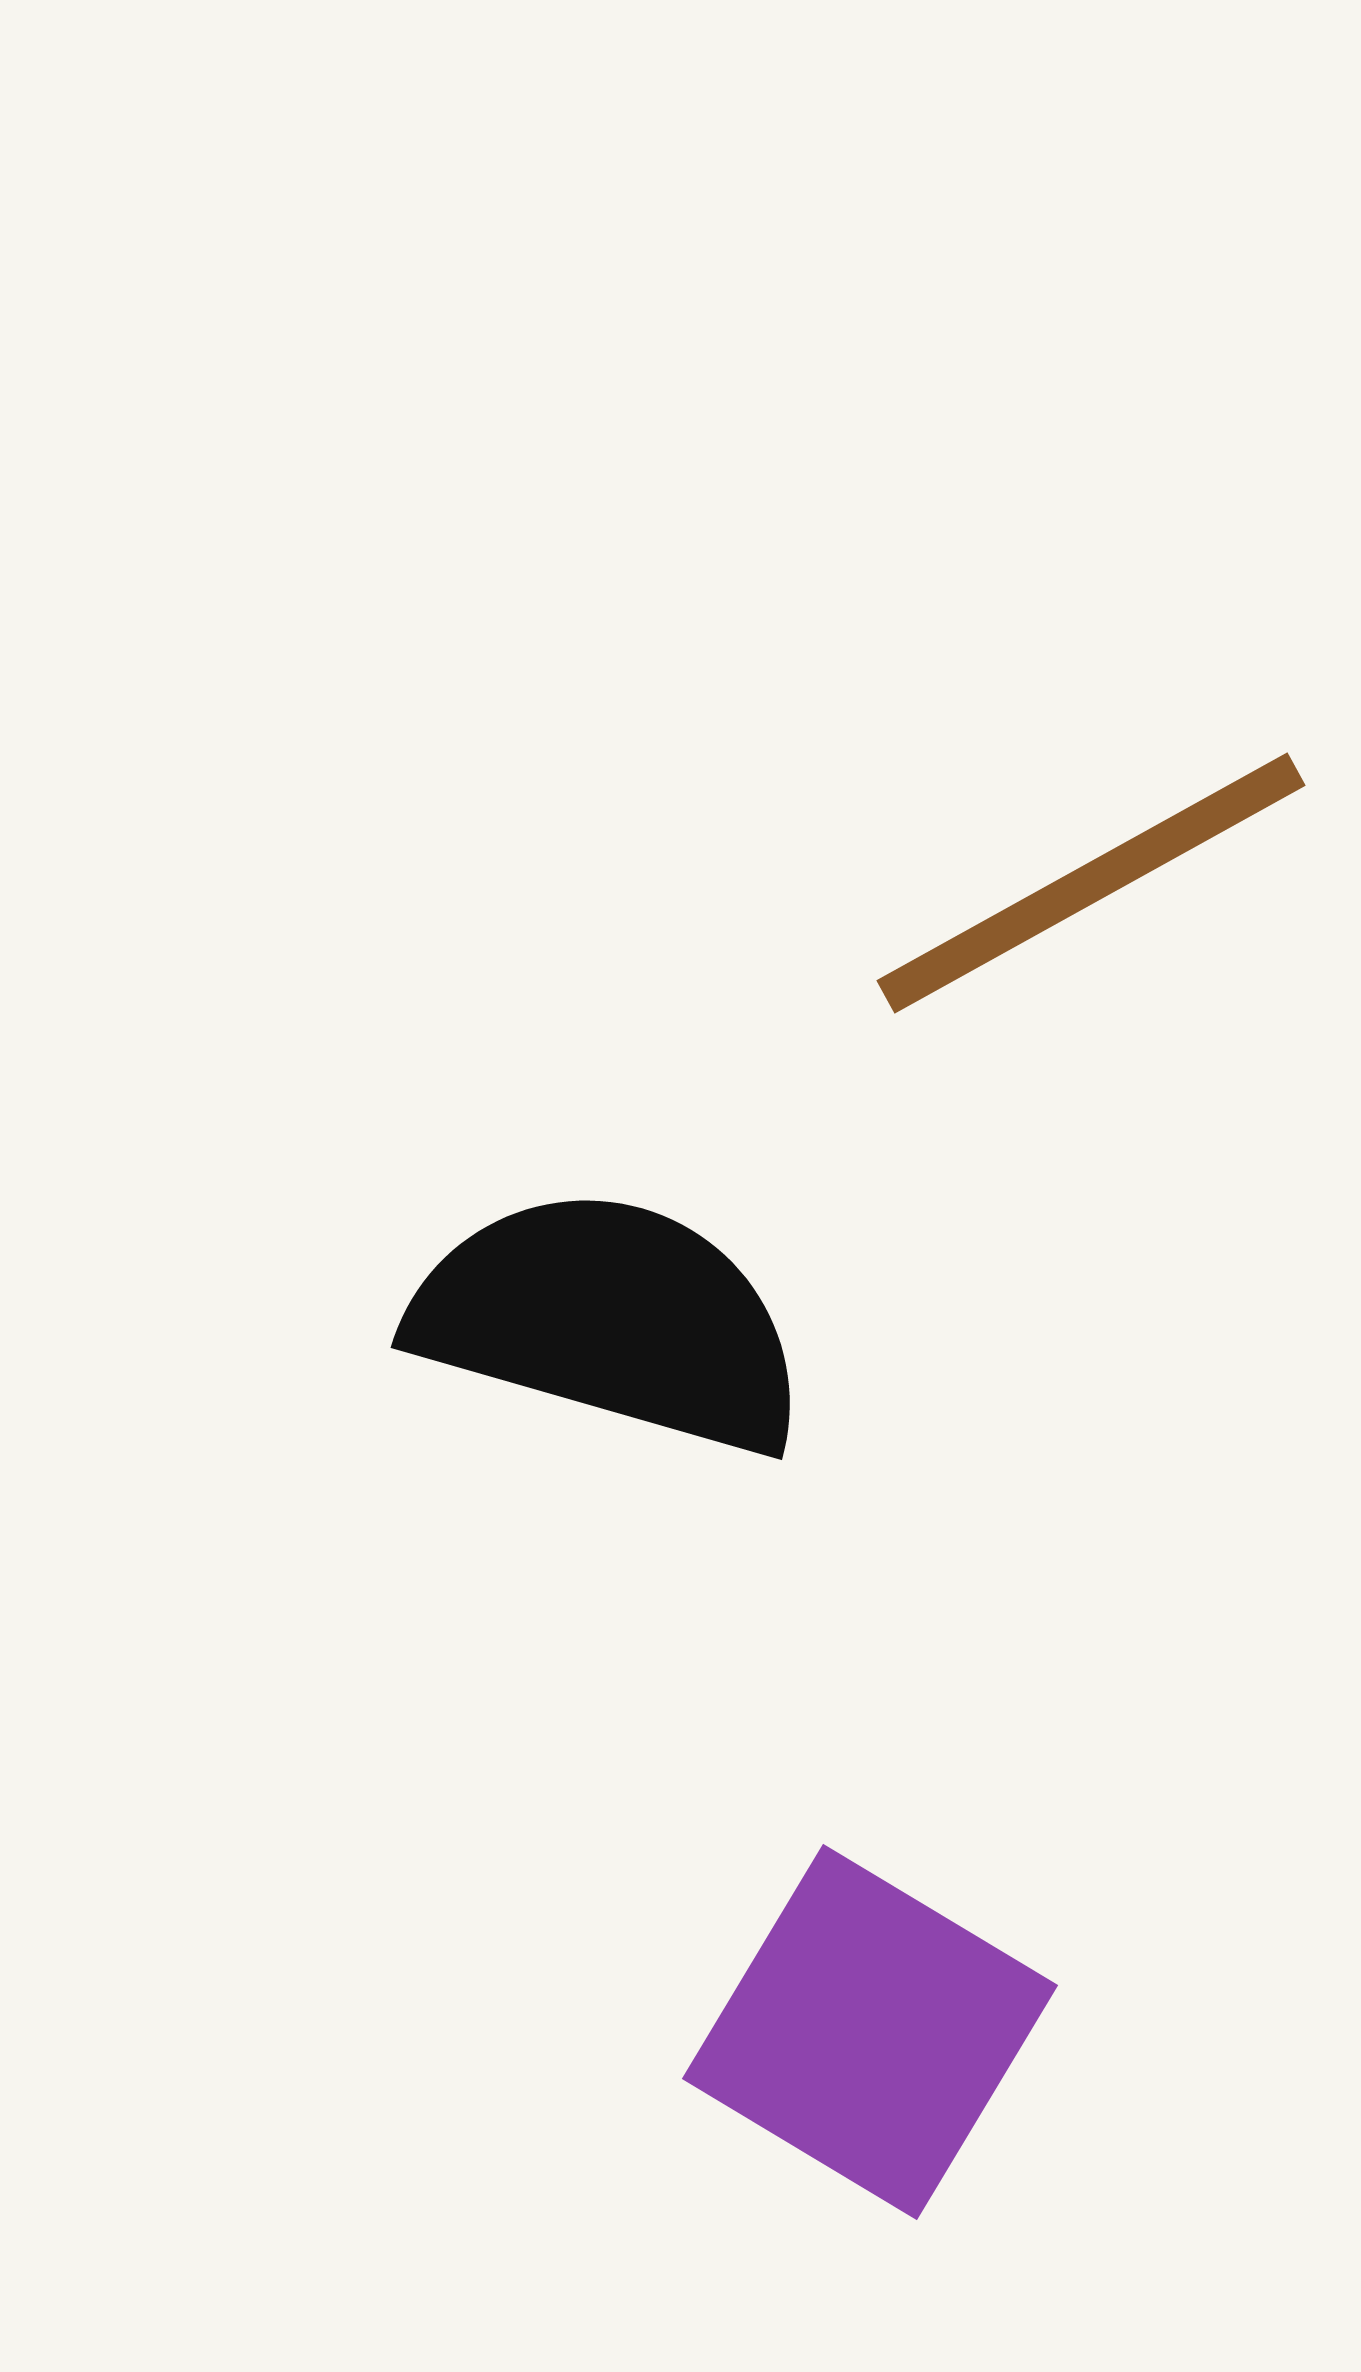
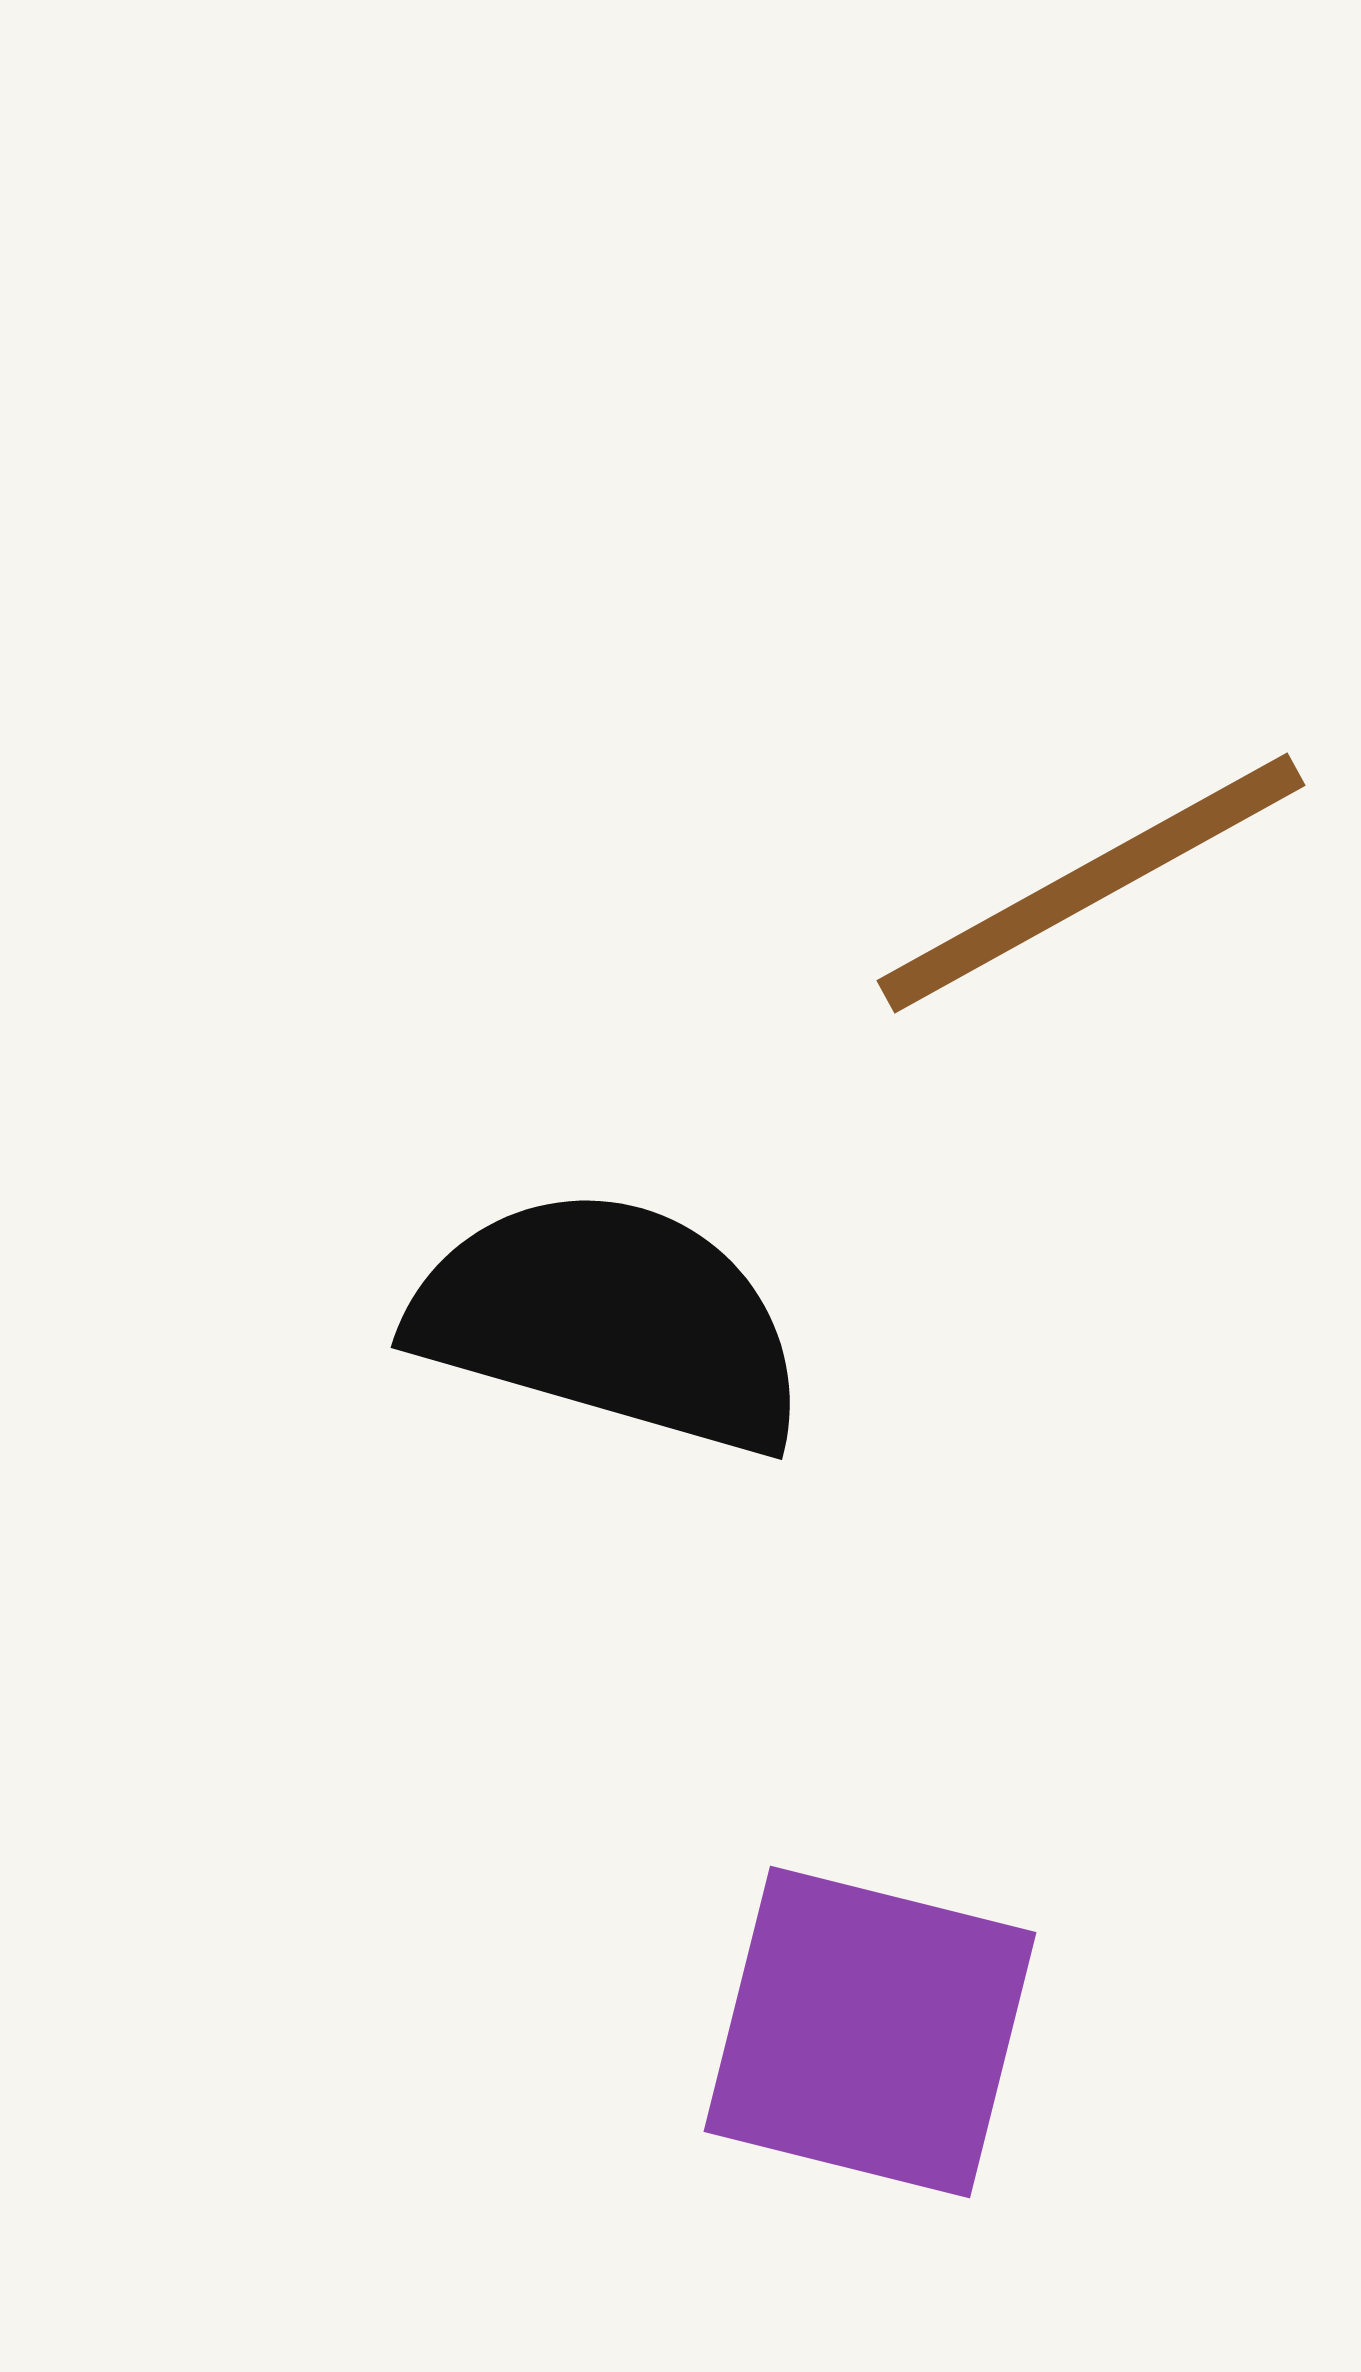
purple square: rotated 17 degrees counterclockwise
